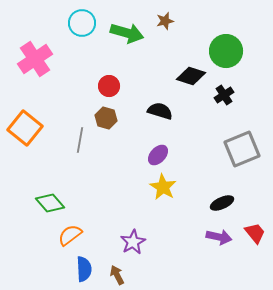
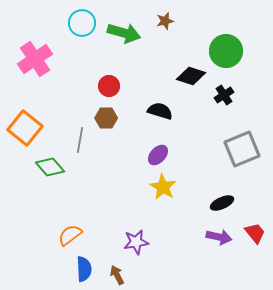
green arrow: moved 3 px left
brown hexagon: rotated 15 degrees counterclockwise
green diamond: moved 36 px up
purple star: moved 3 px right; rotated 20 degrees clockwise
